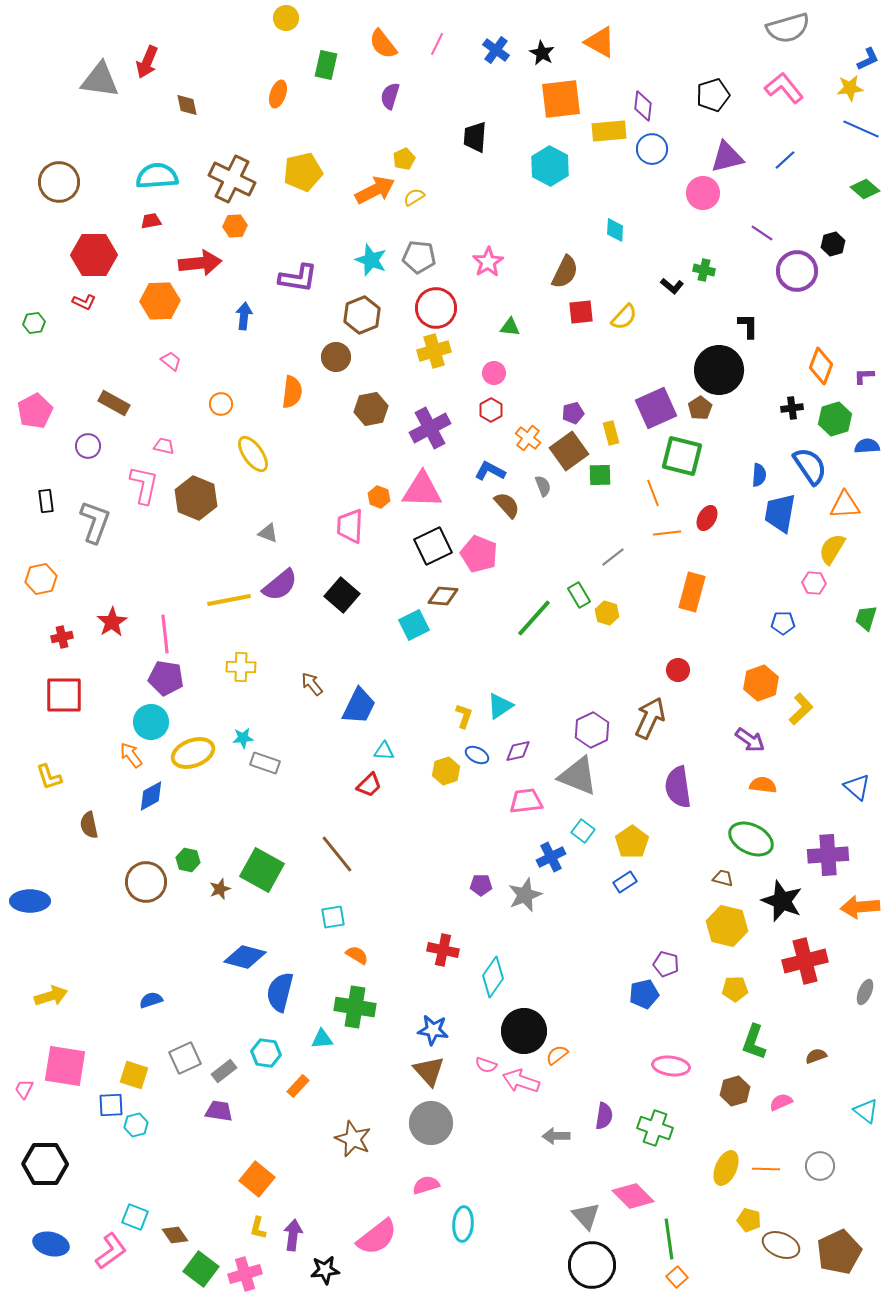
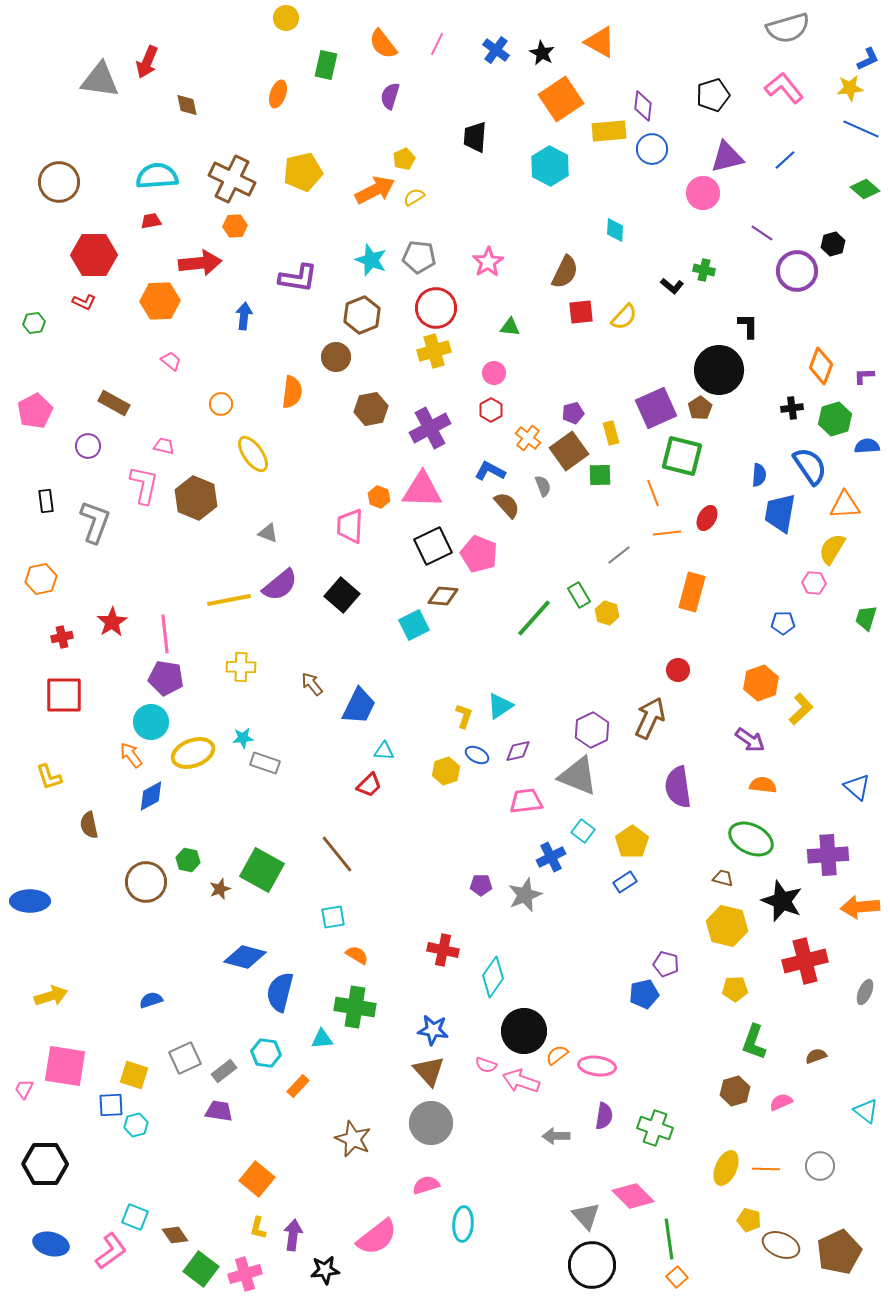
orange square at (561, 99): rotated 27 degrees counterclockwise
gray line at (613, 557): moved 6 px right, 2 px up
pink ellipse at (671, 1066): moved 74 px left
